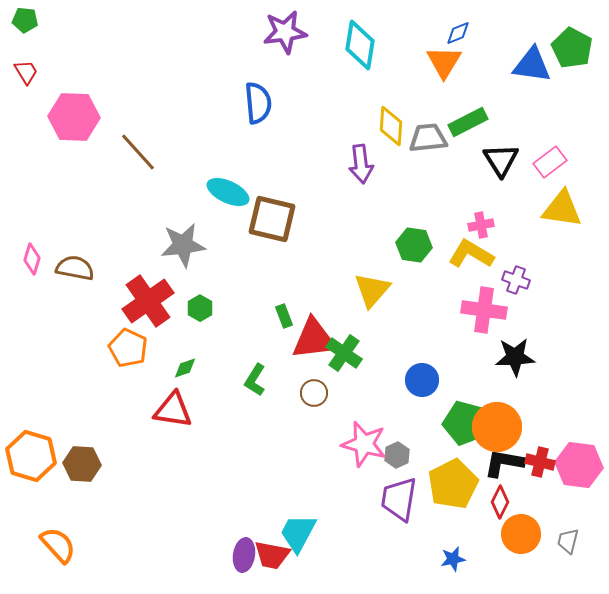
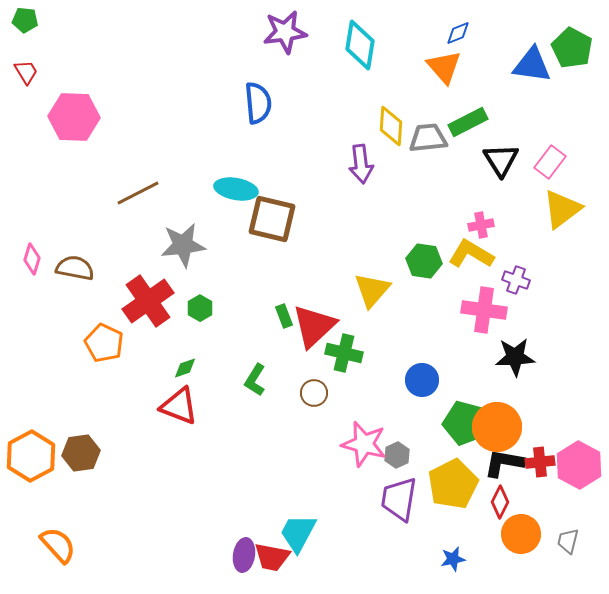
orange triangle at (444, 62): moved 5 px down; rotated 12 degrees counterclockwise
brown line at (138, 152): moved 41 px down; rotated 75 degrees counterclockwise
pink rectangle at (550, 162): rotated 16 degrees counterclockwise
cyan ellipse at (228, 192): moved 8 px right, 3 px up; rotated 15 degrees counterclockwise
yellow triangle at (562, 209): rotated 45 degrees counterclockwise
green hexagon at (414, 245): moved 10 px right, 16 px down
red triangle at (314, 339): moved 13 px up; rotated 36 degrees counterclockwise
orange pentagon at (128, 348): moved 24 px left, 5 px up
green cross at (344, 353): rotated 21 degrees counterclockwise
red triangle at (173, 410): moved 6 px right, 4 px up; rotated 12 degrees clockwise
orange hexagon at (31, 456): rotated 15 degrees clockwise
red cross at (540, 462): rotated 20 degrees counterclockwise
brown hexagon at (82, 464): moved 1 px left, 11 px up; rotated 12 degrees counterclockwise
pink hexagon at (579, 465): rotated 21 degrees clockwise
red trapezoid at (272, 555): moved 2 px down
